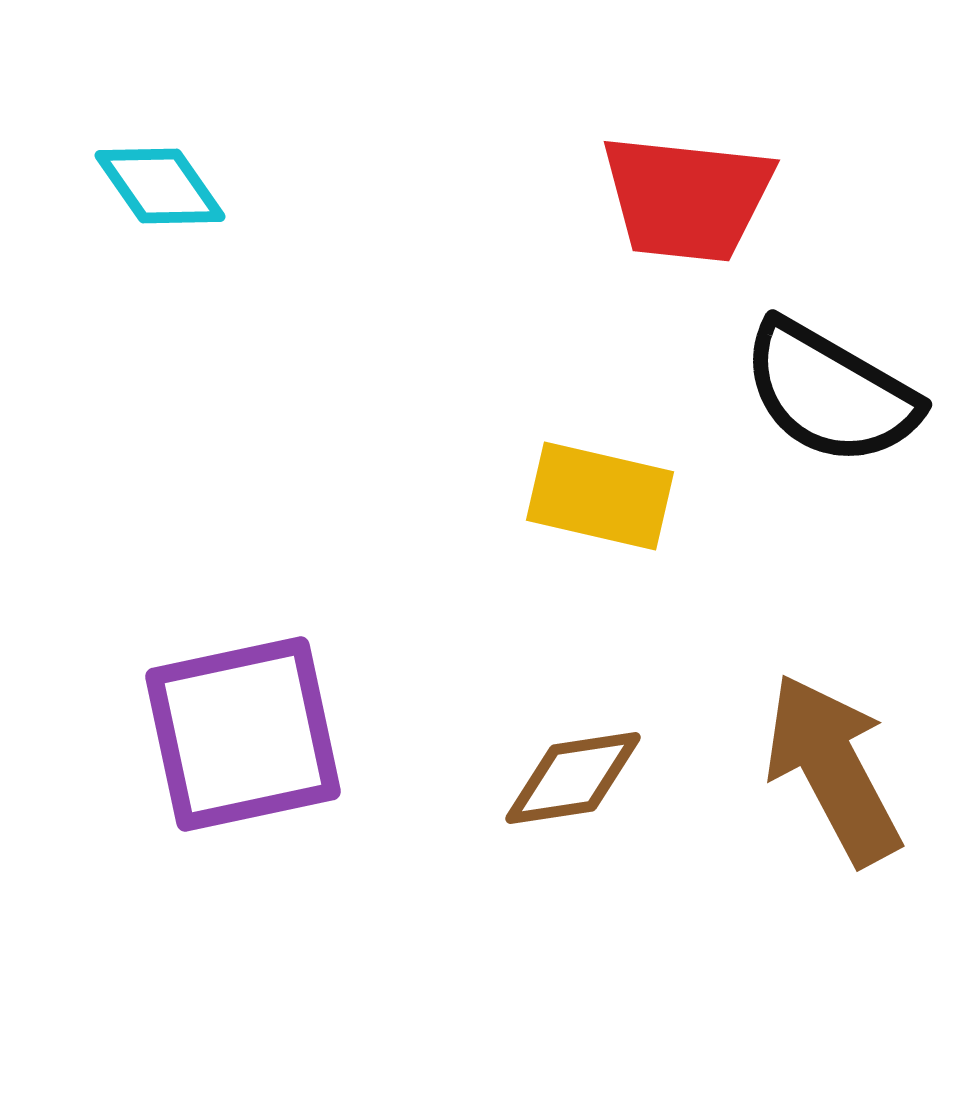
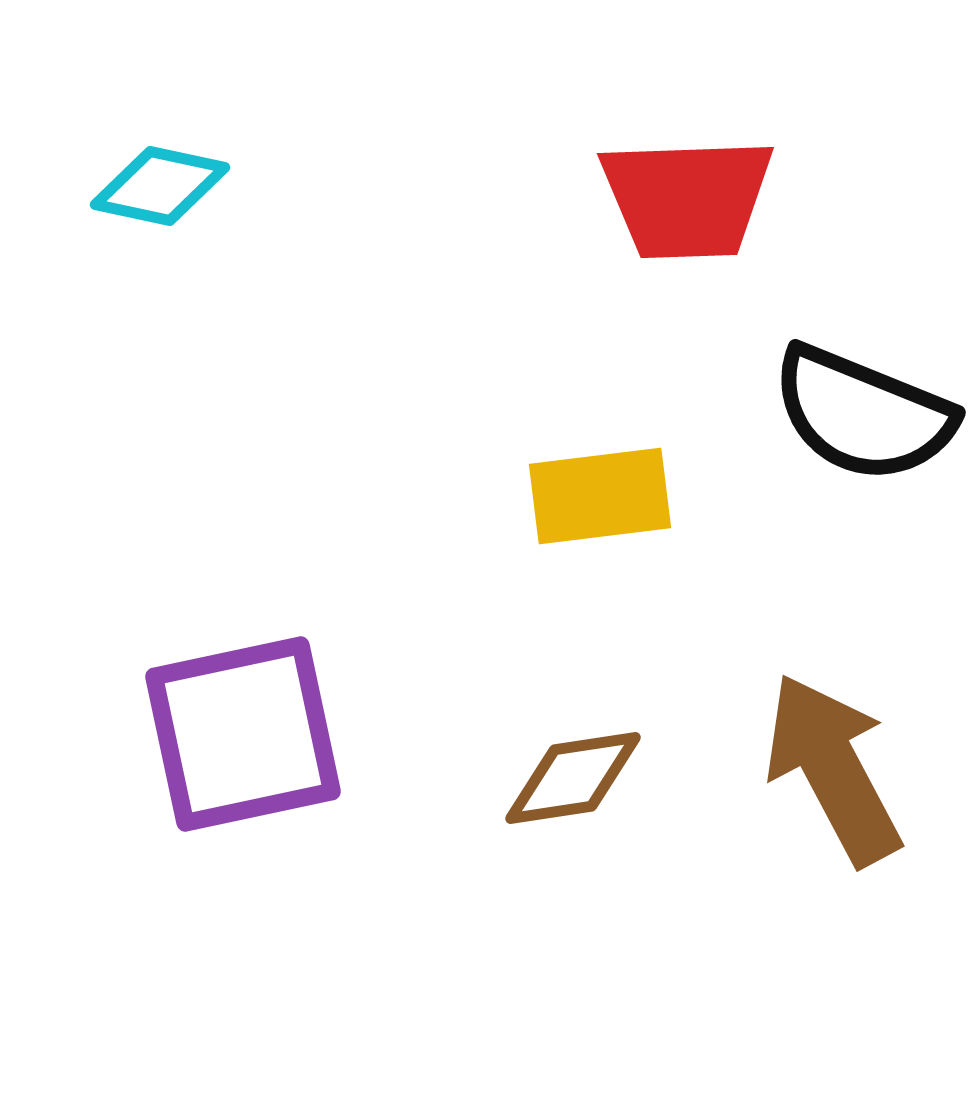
cyan diamond: rotated 43 degrees counterclockwise
red trapezoid: rotated 8 degrees counterclockwise
black semicircle: moved 33 px right, 21 px down; rotated 8 degrees counterclockwise
yellow rectangle: rotated 20 degrees counterclockwise
